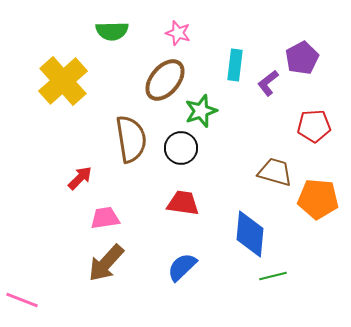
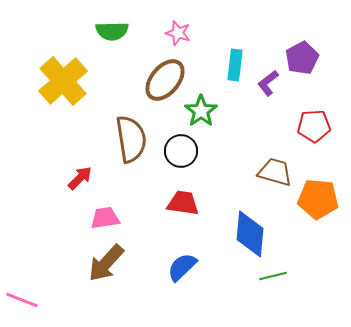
green star: rotated 16 degrees counterclockwise
black circle: moved 3 px down
